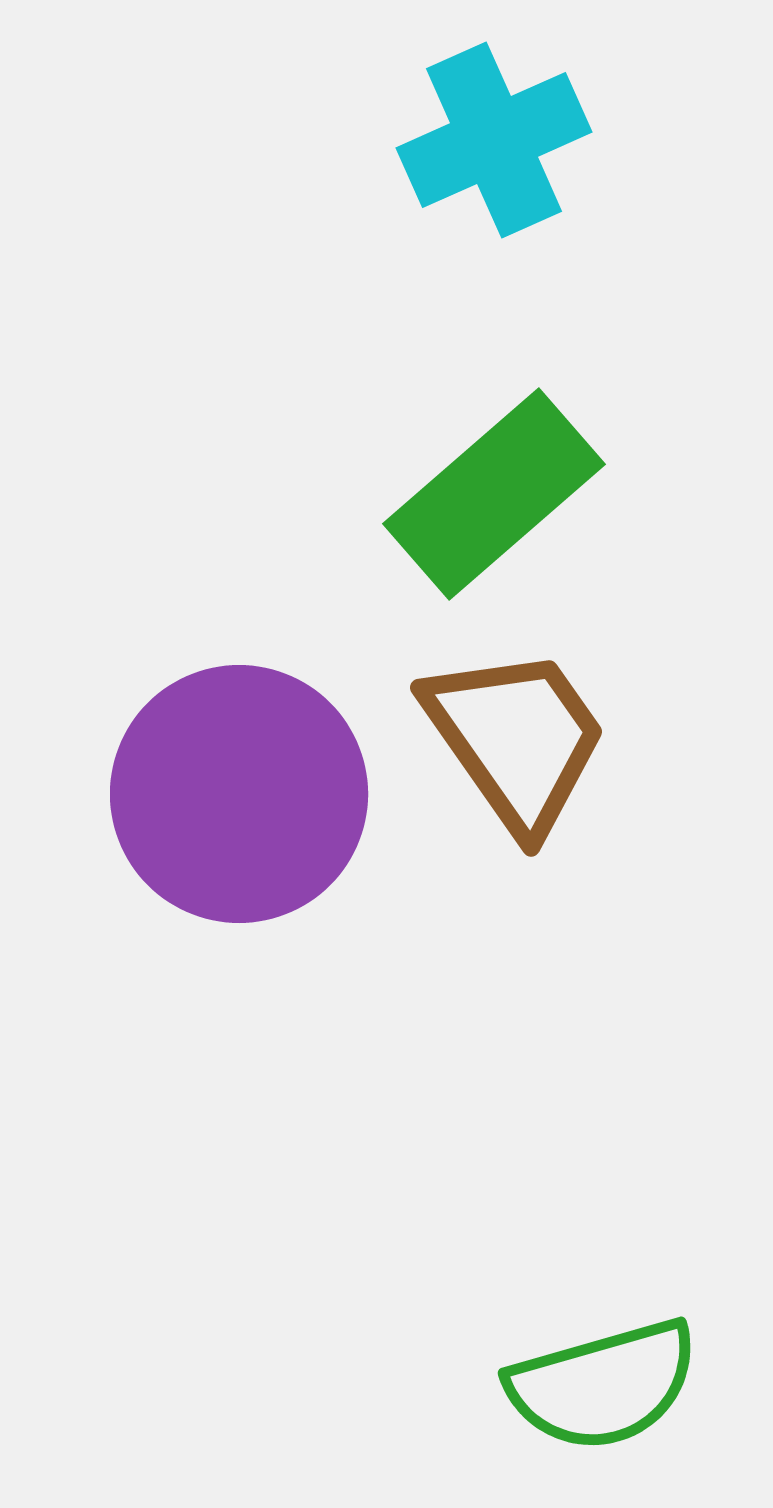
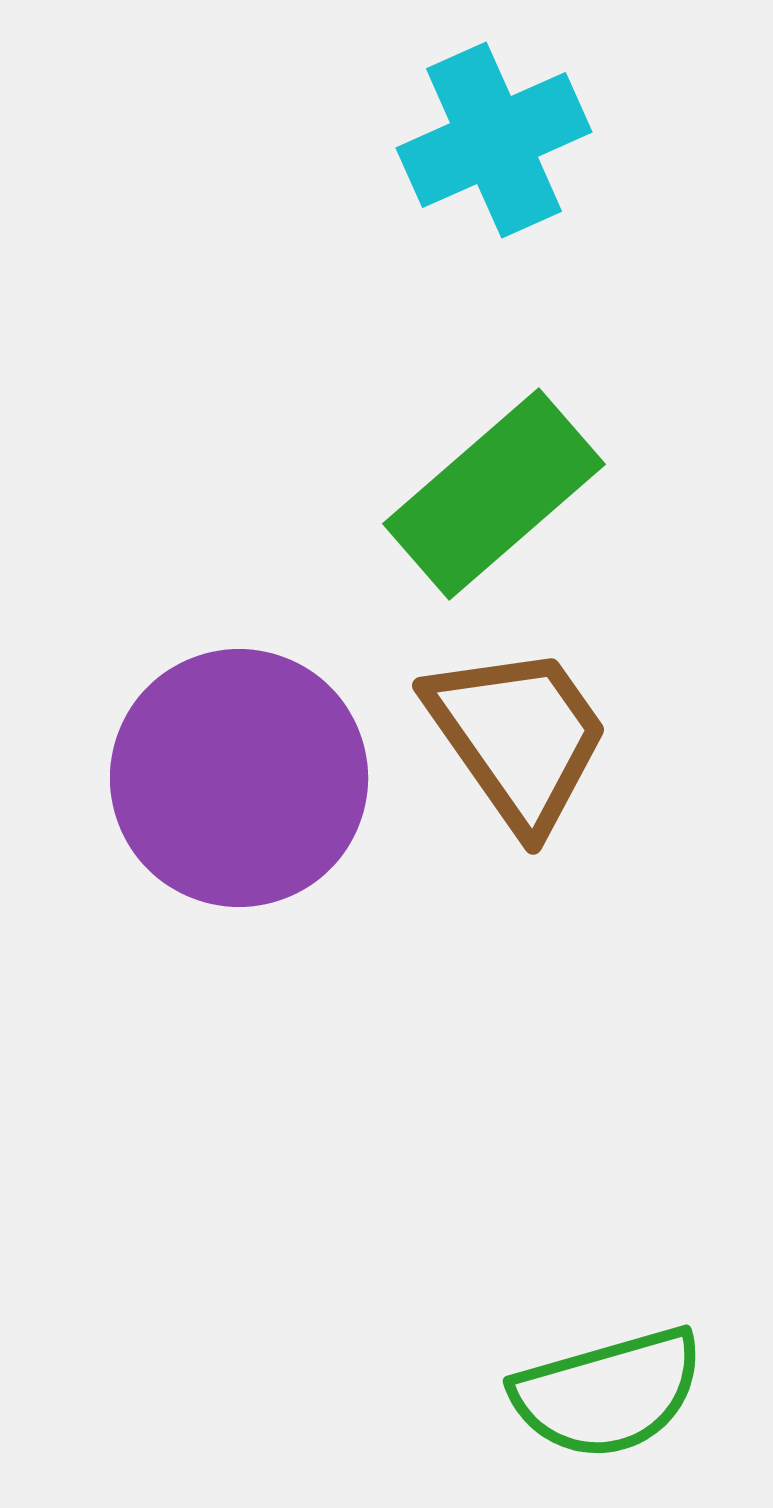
brown trapezoid: moved 2 px right, 2 px up
purple circle: moved 16 px up
green semicircle: moved 5 px right, 8 px down
